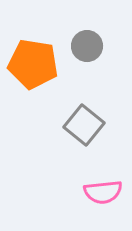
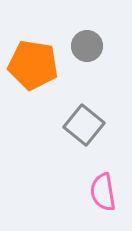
orange pentagon: moved 1 px down
pink semicircle: rotated 87 degrees clockwise
